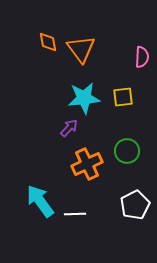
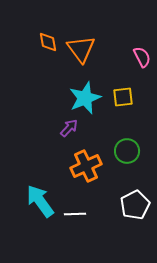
pink semicircle: rotated 30 degrees counterclockwise
cyan star: moved 1 px right; rotated 16 degrees counterclockwise
orange cross: moved 1 px left, 2 px down
